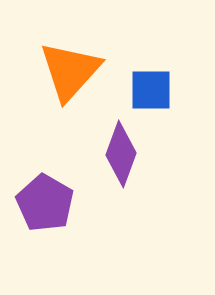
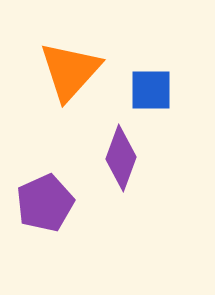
purple diamond: moved 4 px down
purple pentagon: rotated 18 degrees clockwise
